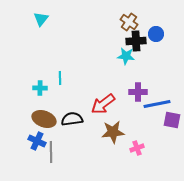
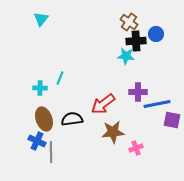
cyan line: rotated 24 degrees clockwise
brown ellipse: rotated 50 degrees clockwise
pink cross: moved 1 px left
